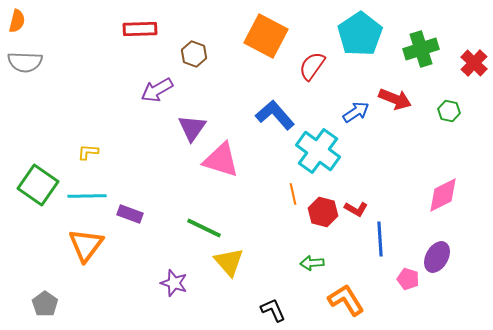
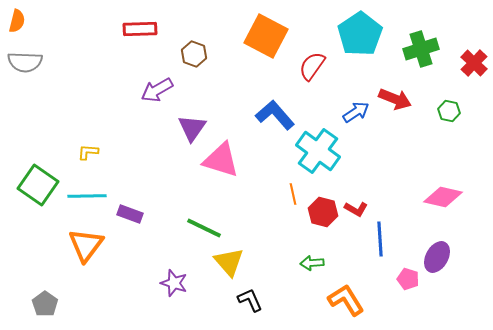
pink diamond: moved 2 px down; rotated 39 degrees clockwise
black L-shape: moved 23 px left, 10 px up
